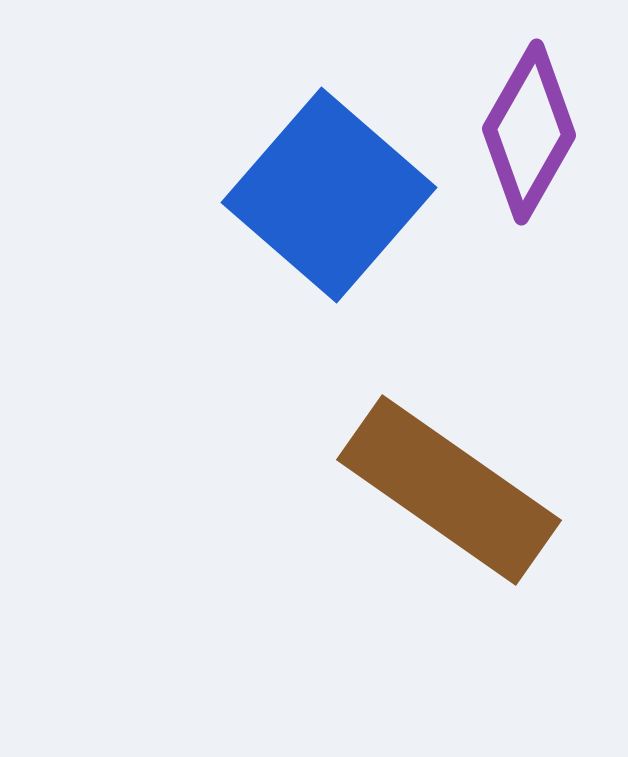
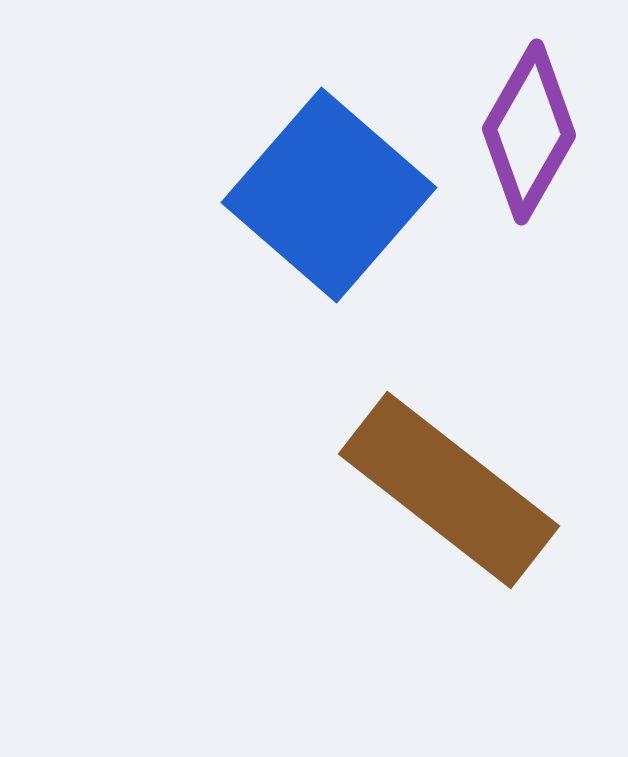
brown rectangle: rotated 3 degrees clockwise
